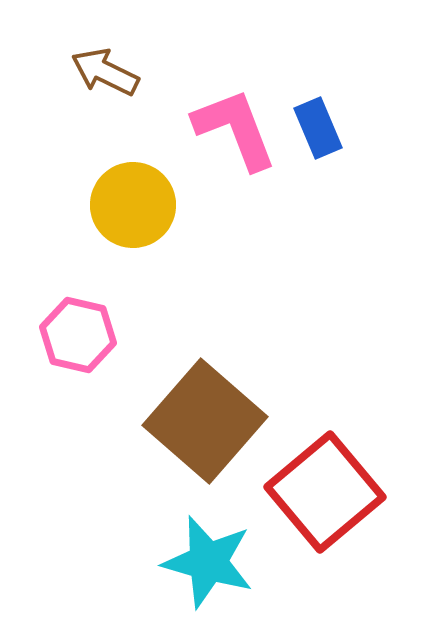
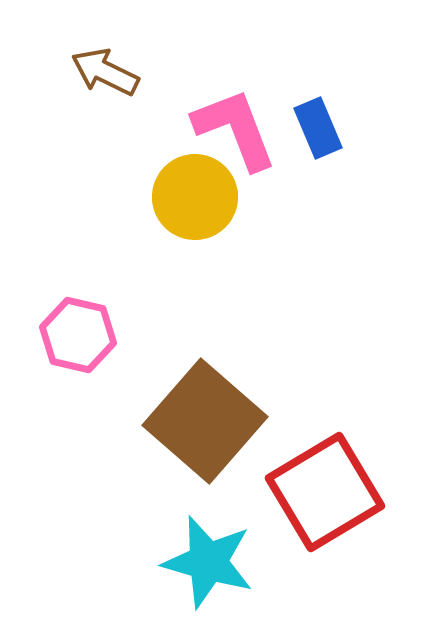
yellow circle: moved 62 px right, 8 px up
red square: rotated 9 degrees clockwise
